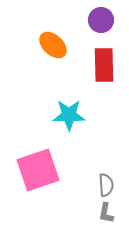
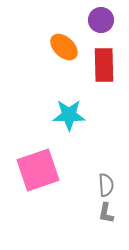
orange ellipse: moved 11 px right, 2 px down
